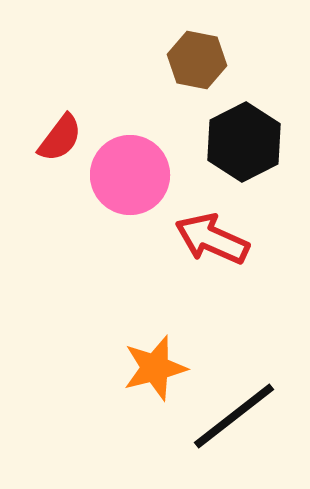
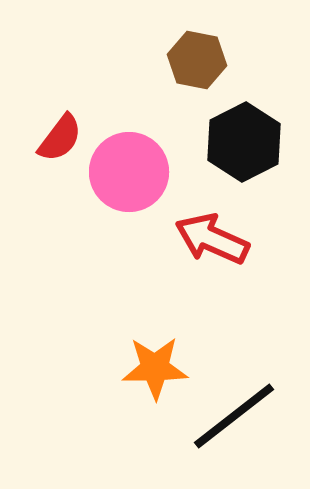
pink circle: moved 1 px left, 3 px up
orange star: rotated 14 degrees clockwise
